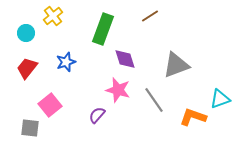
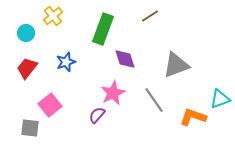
pink star: moved 5 px left, 3 px down; rotated 30 degrees clockwise
